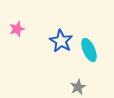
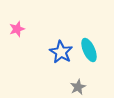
blue star: moved 11 px down
